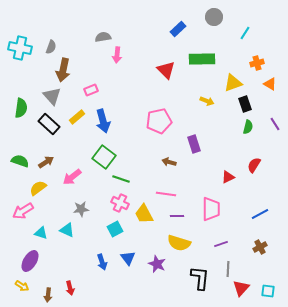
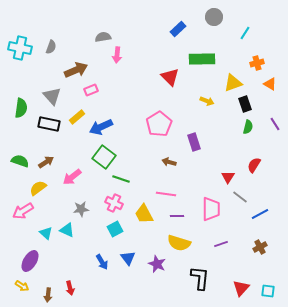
brown arrow at (63, 70): moved 13 px right; rotated 125 degrees counterclockwise
red triangle at (166, 70): moved 4 px right, 7 px down
blue arrow at (103, 121): moved 2 px left, 6 px down; rotated 80 degrees clockwise
pink pentagon at (159, 121): moved 3 px down; rotated 20 degrees counterclockwise
black rectangle at (49, 124): rotated 30 degrees counterclockwise
purple rectangle at (194, 144): moved 2 px up
red triangle at (228, 177): rotated 32 degrees counterclockwise
pink cross at (120, 203): moved 6 px left
cyan triangle at (41, 233): moved 5 px right; rotated 24 degrees clockwise
blue arrow at (102, 262): rotated 14 degrees counterclockwise
gray line at (228, 269): moved 12 px right, 72 px up; rotated 56 degrees counterclockwise
